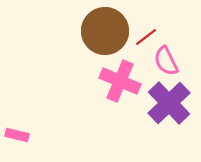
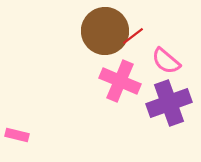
red line: moved 13 px left, 1 px up
pink semicircle: rotated 24 degrees counterclockwise
purple cross: rotated 24 degrees clockwise
